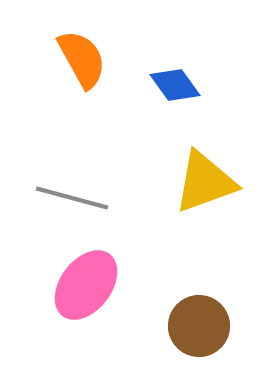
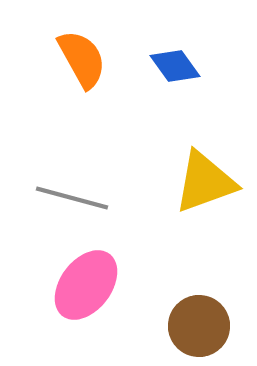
blue diamond: moved 19 px up
